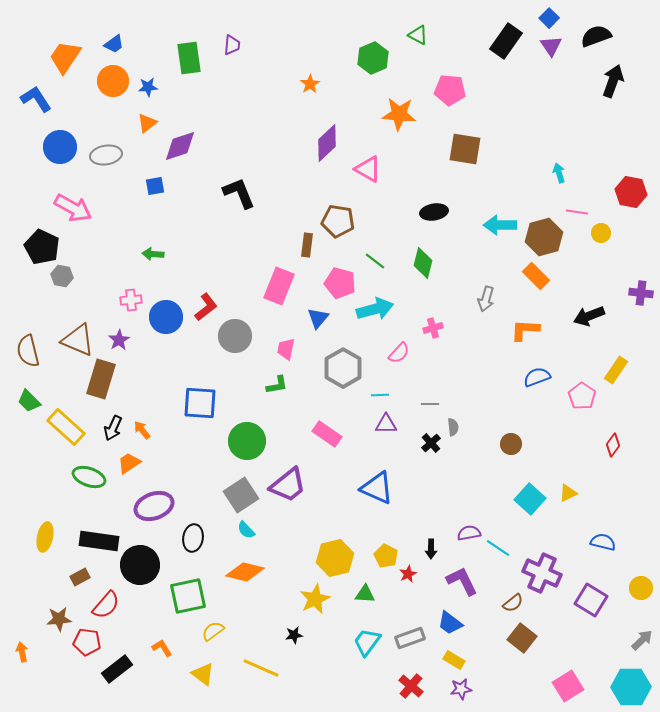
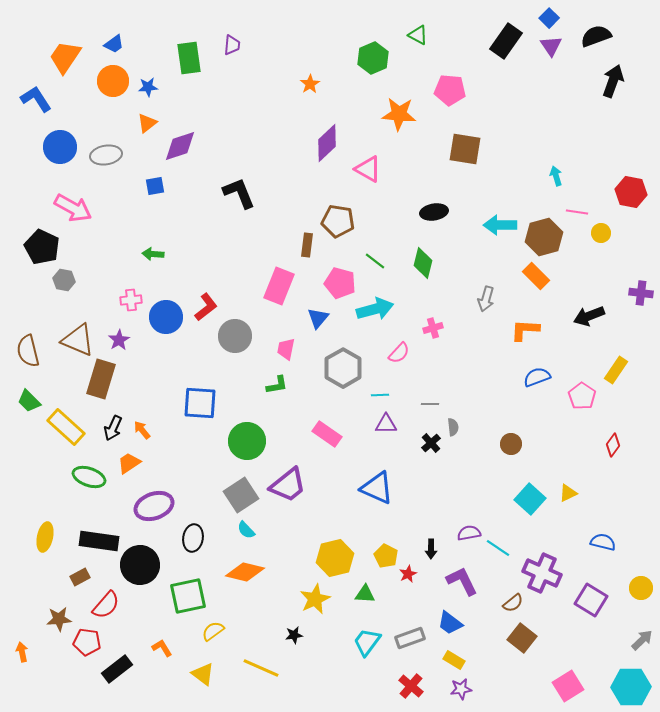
cyan arrow at (559, 173): moved 3 px left, 3 px down
gray hexagon at (62, 276): moved 2 px right, 4 px down
